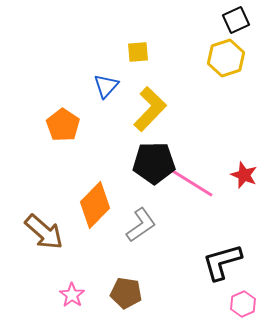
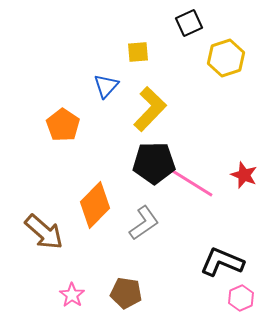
black square: moved 47 px left, 3 px down
gray L-shape: moved 3 px right, 2 px up
black L-shape: rotated 39 degrees clockwise
pink hexagon: moved 2 px left, 6 px up
